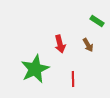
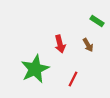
red line: rotated 28 degrees clockwise
